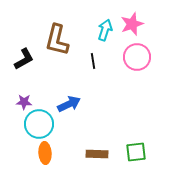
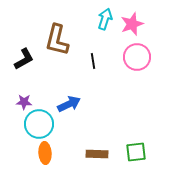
cyan arrow: moved 11 px up
